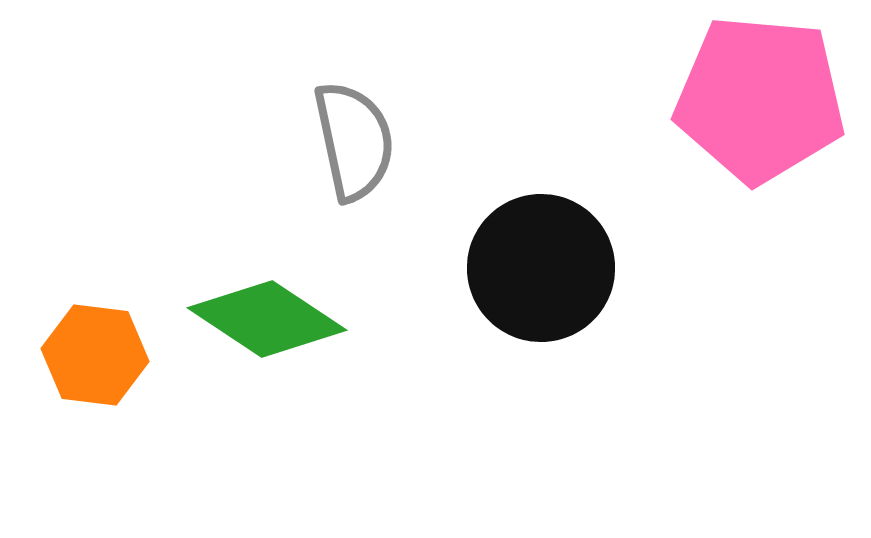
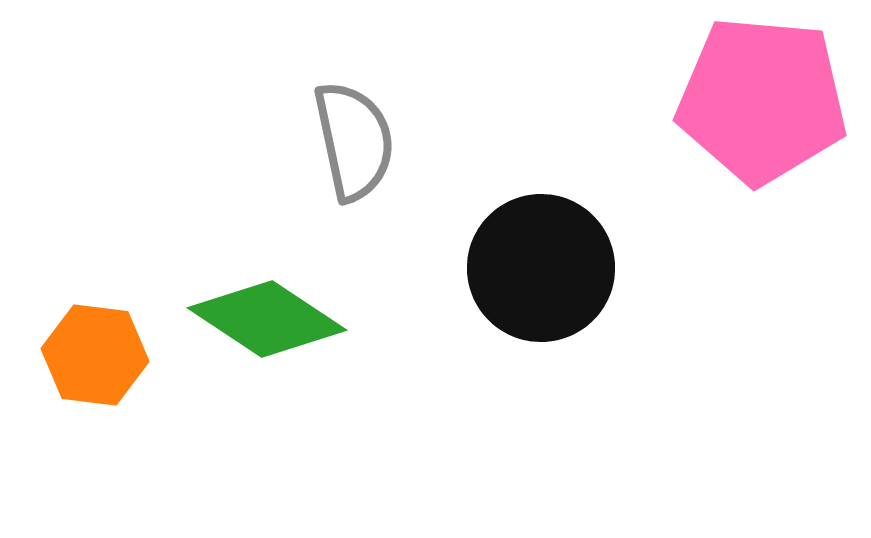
pink pentagon: moved 2 px right, 1 px down
